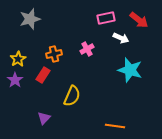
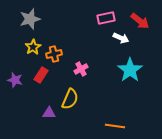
red arrow: moved 1 px right, 1 px down
pink cross: moved 6 px left, 20 px down
yellow star: moved 15 px right, 12 px up
cyan star: rotated 20 degrees clockwise
red rectangle: moved 2 px left
purple star: rotated 21 degrees counterclockwise
yellow semicircle: moved 2 px left, 3 px down
purple triangle: moved 5 px right, 5 px up; rotated 48 degrees clockwise
